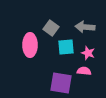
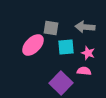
gray square: rotated 28 degrees counterclockwise
pink ellipse: moved 3 px right; rotated 45 degrees clockwise
purple square: rotated 35 degrees clockwise
